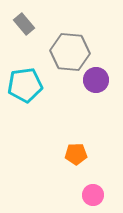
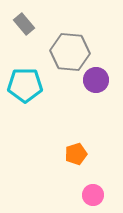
cyan pentagon: rotated 8 degrees clockwise
orange pentagon: rotated 15 degrees counterclockwise
